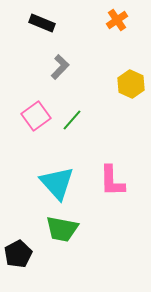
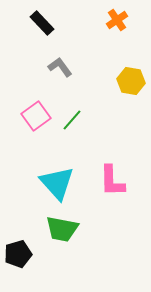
black rectangle: rotated 25 degrees clockwise
gray L-shape: rotated 80 degrees counterclockwise
yellow hexagon: moved 3 px up; rotated 16 degrees counterclockwise
black pentagon: rotated 12 degrees clockwise
